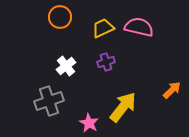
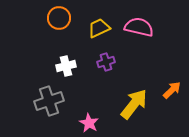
orange circle: moved 1 px left, 1 px down
yellow trapezoid: moved 4 px left
white cross: rotated 24 degrees clockwise
yellow arrow: moved 11 px right, 3 px up
